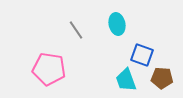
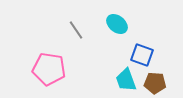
cyan ellipse: rotated 40 degrees counterclockwise
brown pentagon: moved 7 px left, 5 px down
